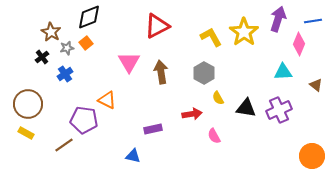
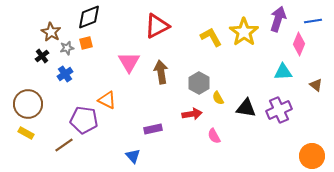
orange square: rotated 24 degrees clockwise
black cross: moved 1 px up
gray hexagon: moved 5 px left, 10 px down
blue triangle: rotated 35 degrees clockwise
